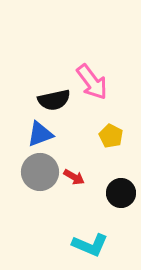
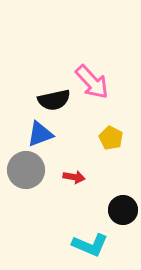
pink arrow: rotated 6 degrees counterclockwise
yellow pentagon: moved 2 px down
gray circle: moved 14 px left, 2 px up
red arrow: rotated 20 degrees counterclockwise
black circle: moved 2 px right, 17 px down
